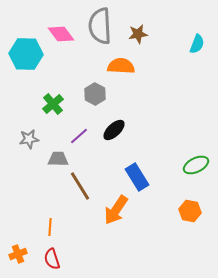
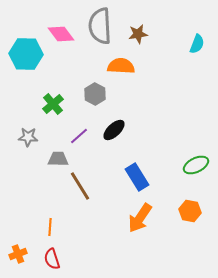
gray star: moved 1 px left, 2 px up; rotated 12 degrees clockwise
orange arrow: moved 24 px right, 8 px down
